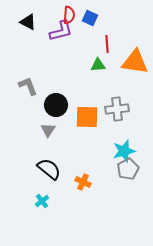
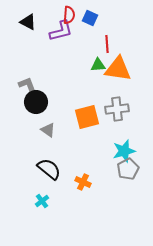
orange triangle: moved 17 px left, 7 px down
black circle: moved 20 px left, 3 px up
orange square: rotated 15 degrees counterclockwise
gray triangle: rotated 28 degrees counterclockwise
